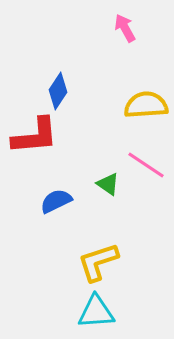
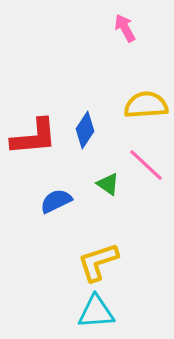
blue diamond: moved 27 px right, 39 px down
red L-shape: moved 1 px left, 1 px down
pink line: rotated 9 degrees clockwise
